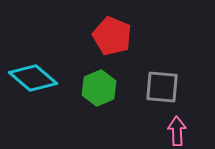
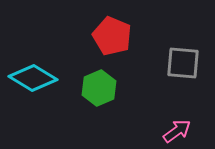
cyan diamond: rotated 9 degrees counterclockwise
gray square: moved 21 px right, 24 px up
pink arrow: rotated 56 degrees clockwise
